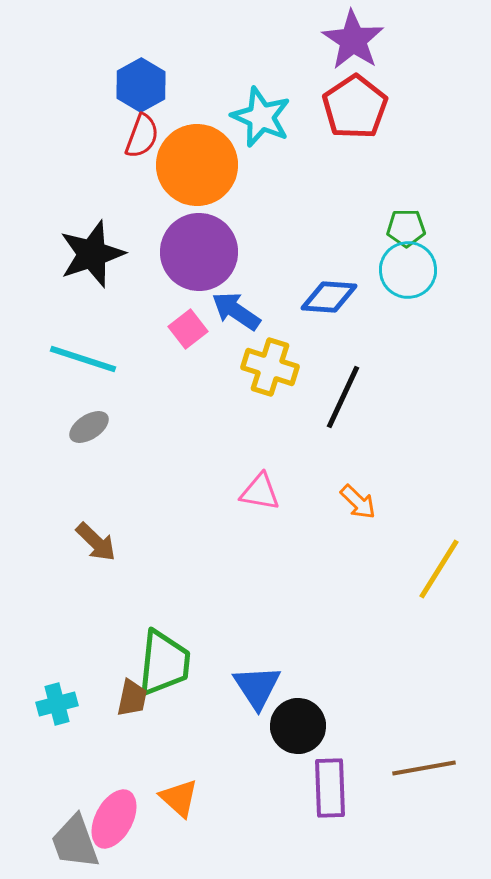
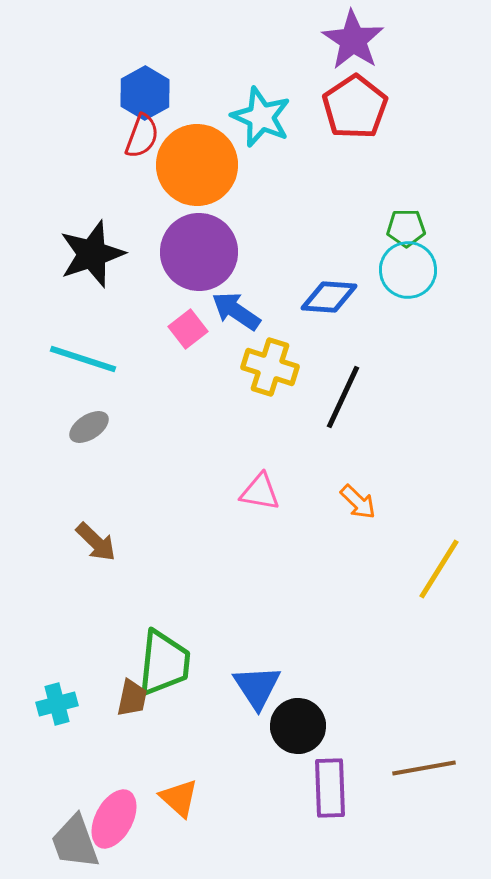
blue hexagon: moved 4 px right, 8 px down
